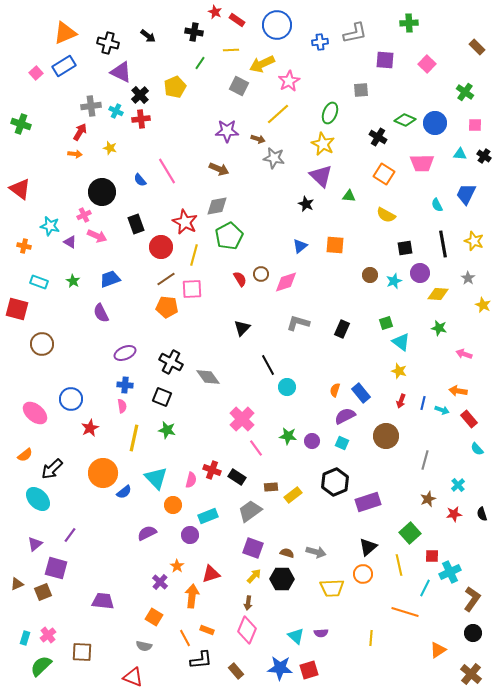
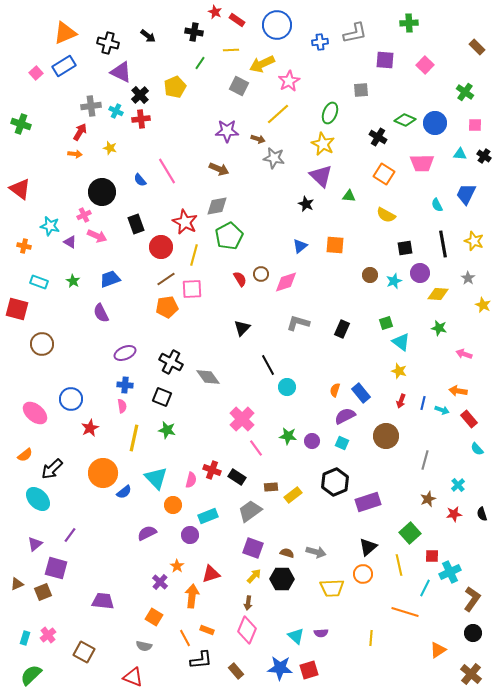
pink square at (427, 64): moved 2 px left, 1 px down
orange pentagon at (167, 307): rotated 15 degrees counterclockwise
brown square at (82, 652): moved 2 px right; rotated 25 degrees clockwise
green semicircle at (41, 666): moved 10 px left, 9 px down
